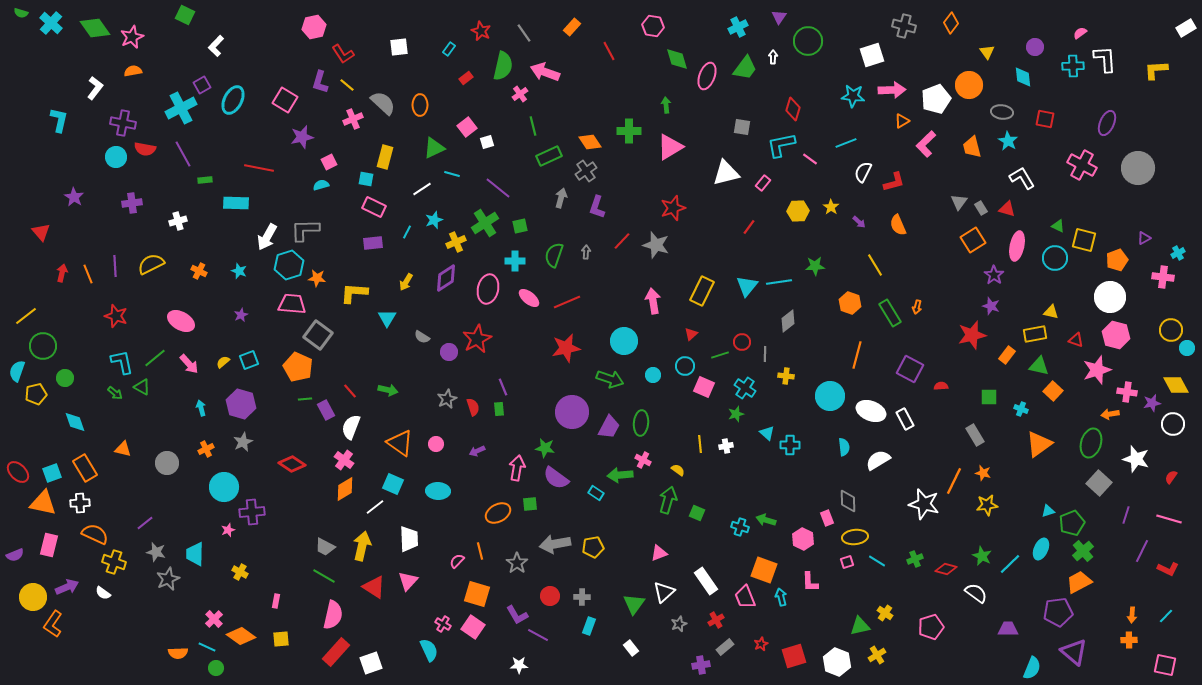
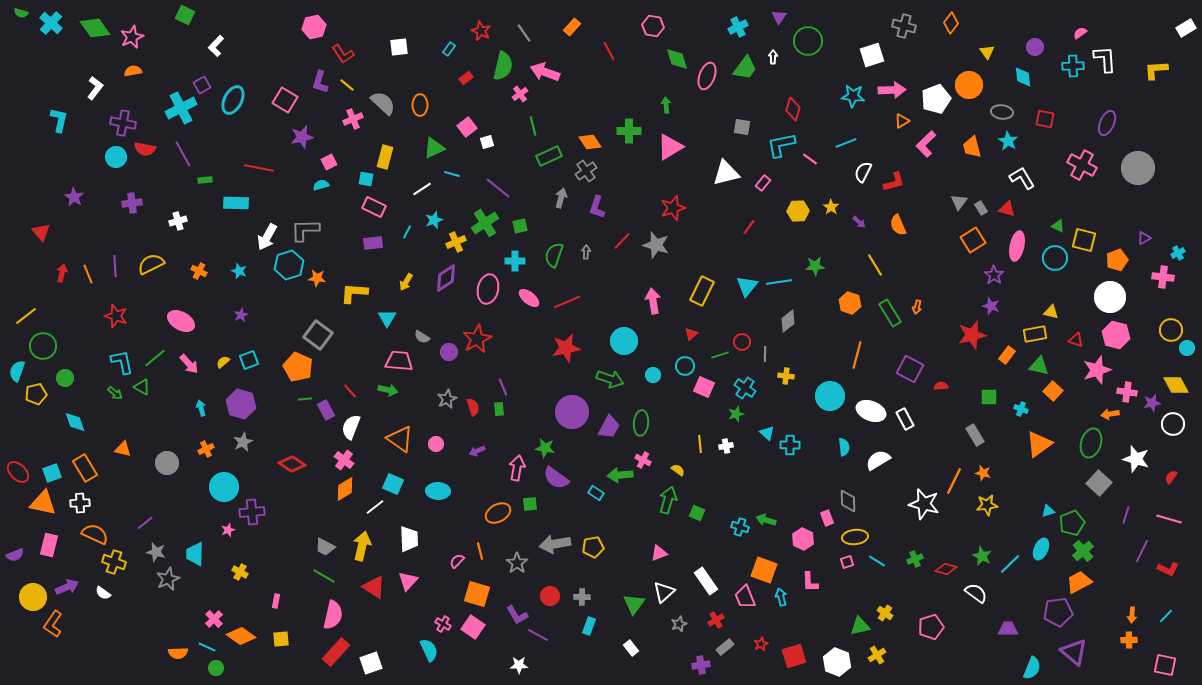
pink trapezoid at (292, 304): moved 107 px right, 57 px down
orange triangle at (400, 443): moved 4 px up
